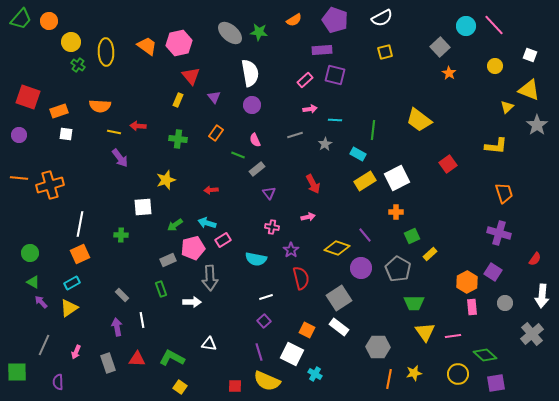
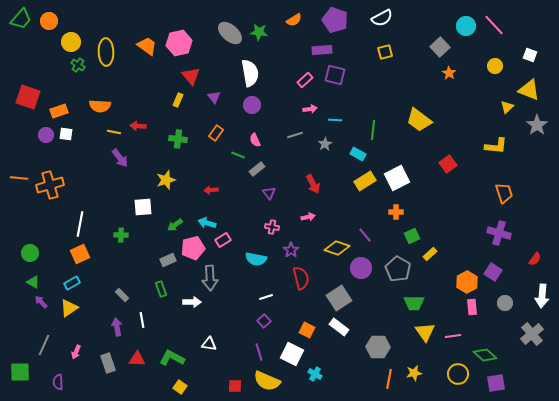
purple circle at (19, 135): moved 27 px right
green square at (17, 372): moved 3 px right
